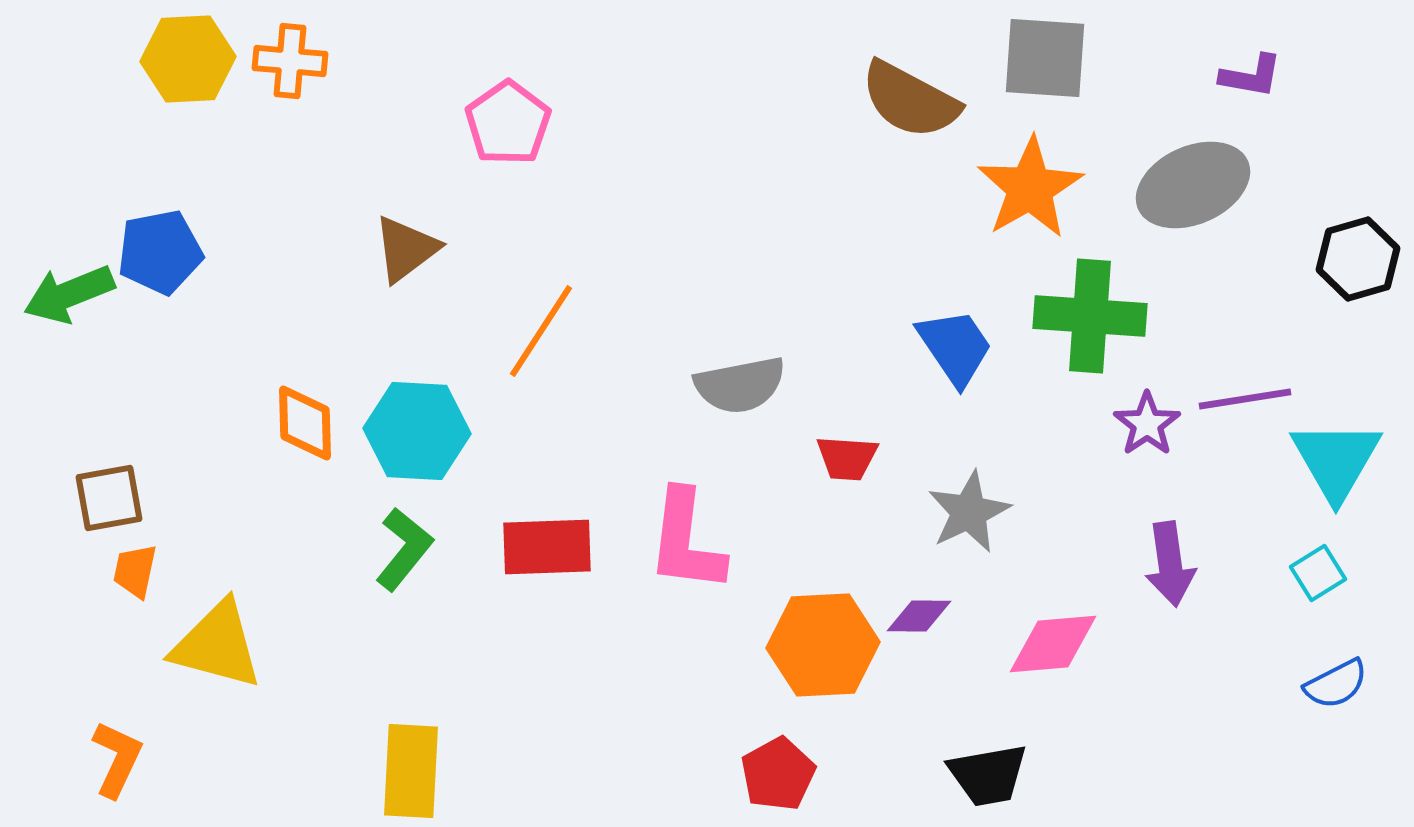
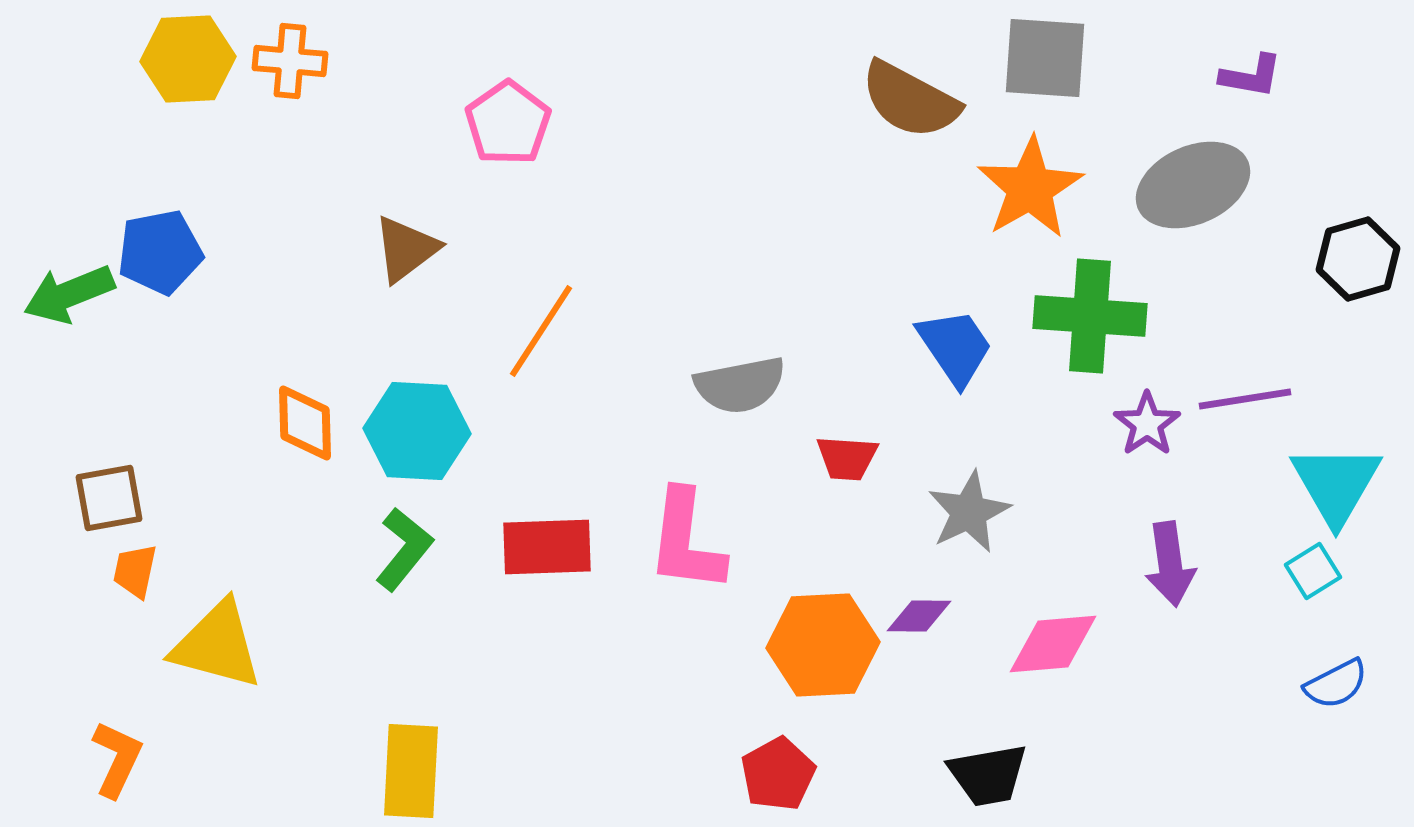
cyan triangle: moved 24 px down
cyan square: moved 5 px left, 2 px up
